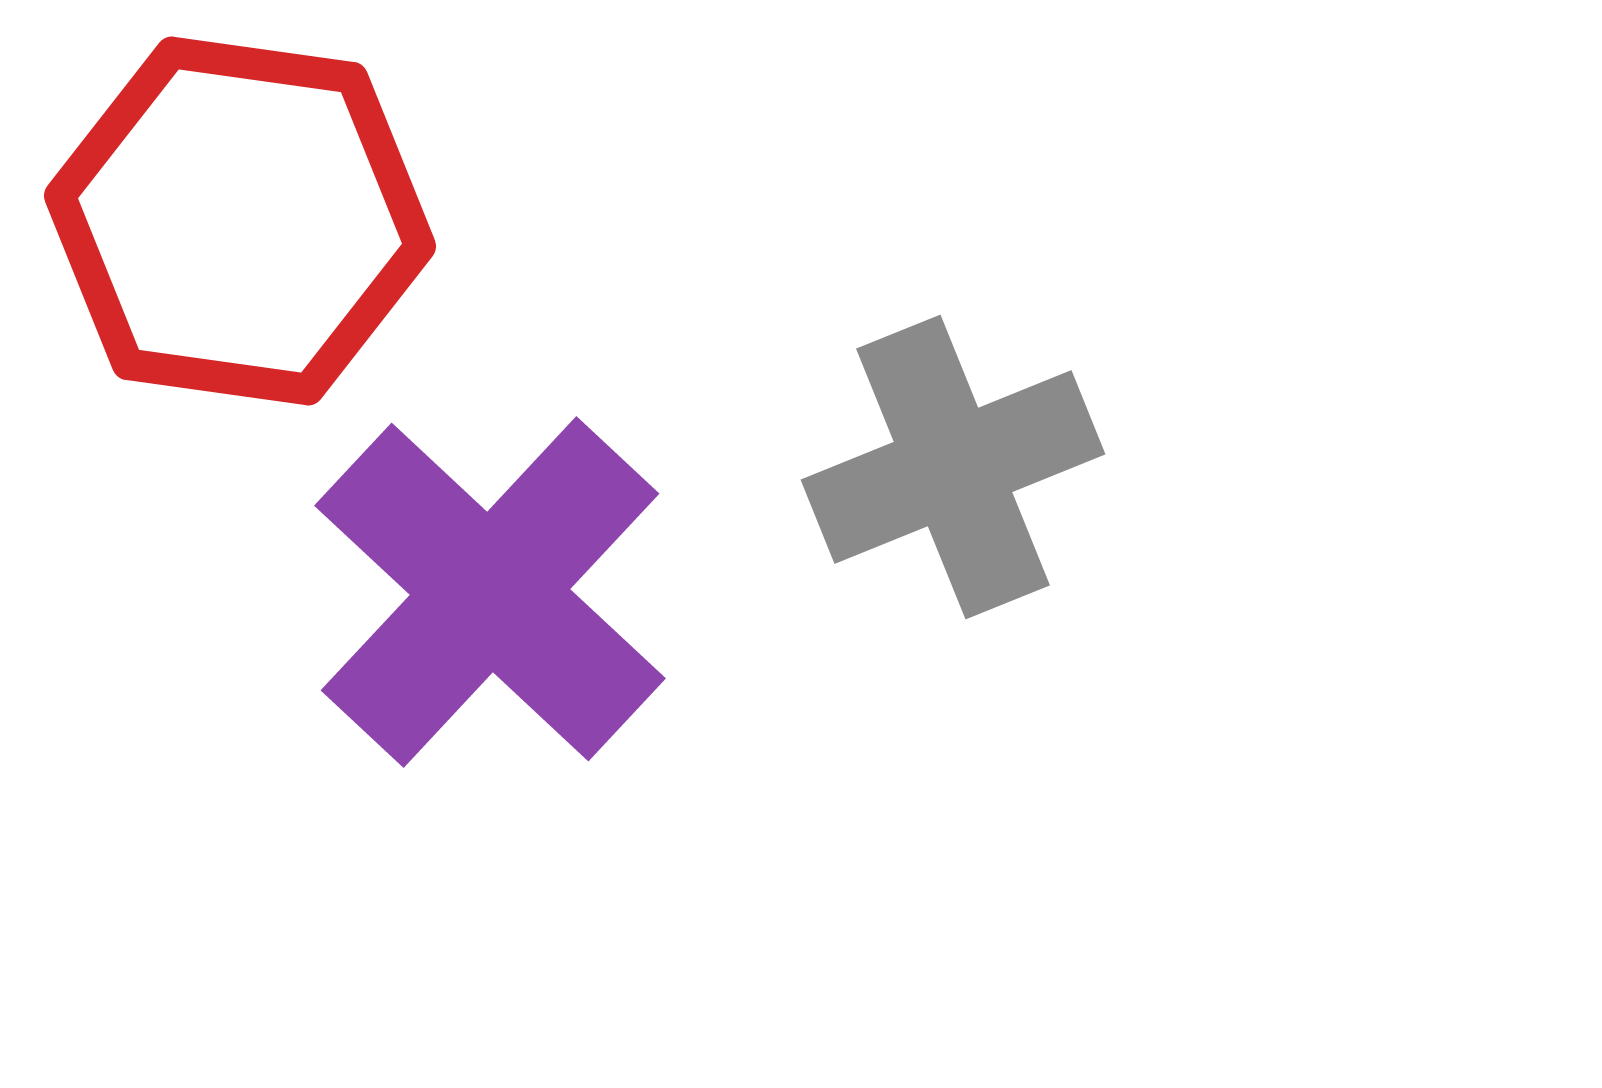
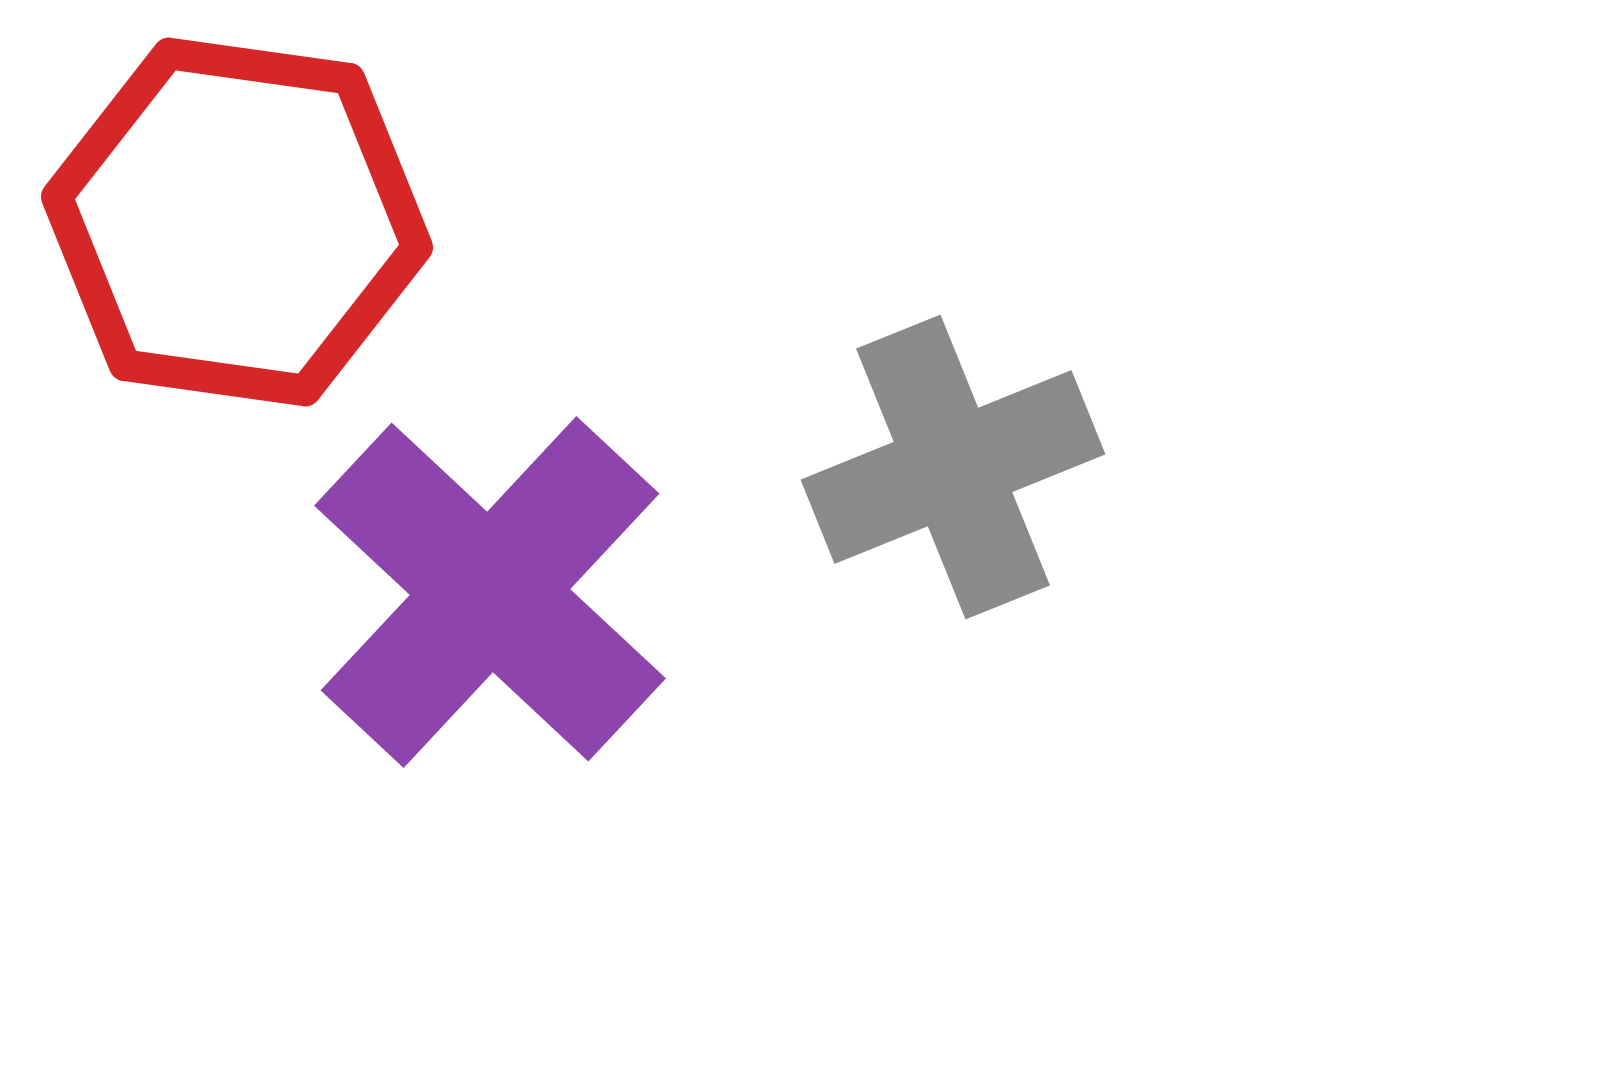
red hexagon: moved 3 px left, 1 px down
